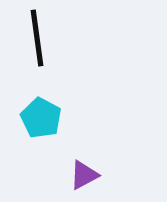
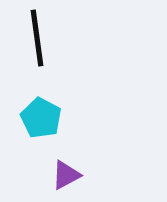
purple triangle: moved 18 px left
